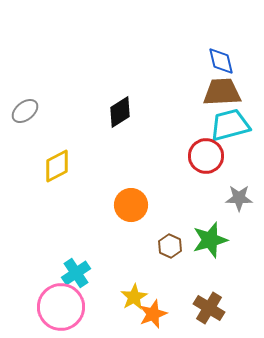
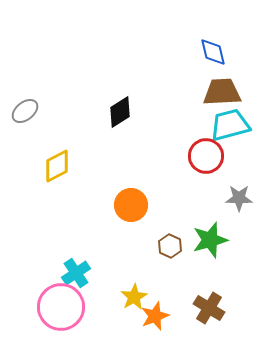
blue diamond: moved 8 px left, 9 px up
orange star: moved 2 px right, 2 px down
